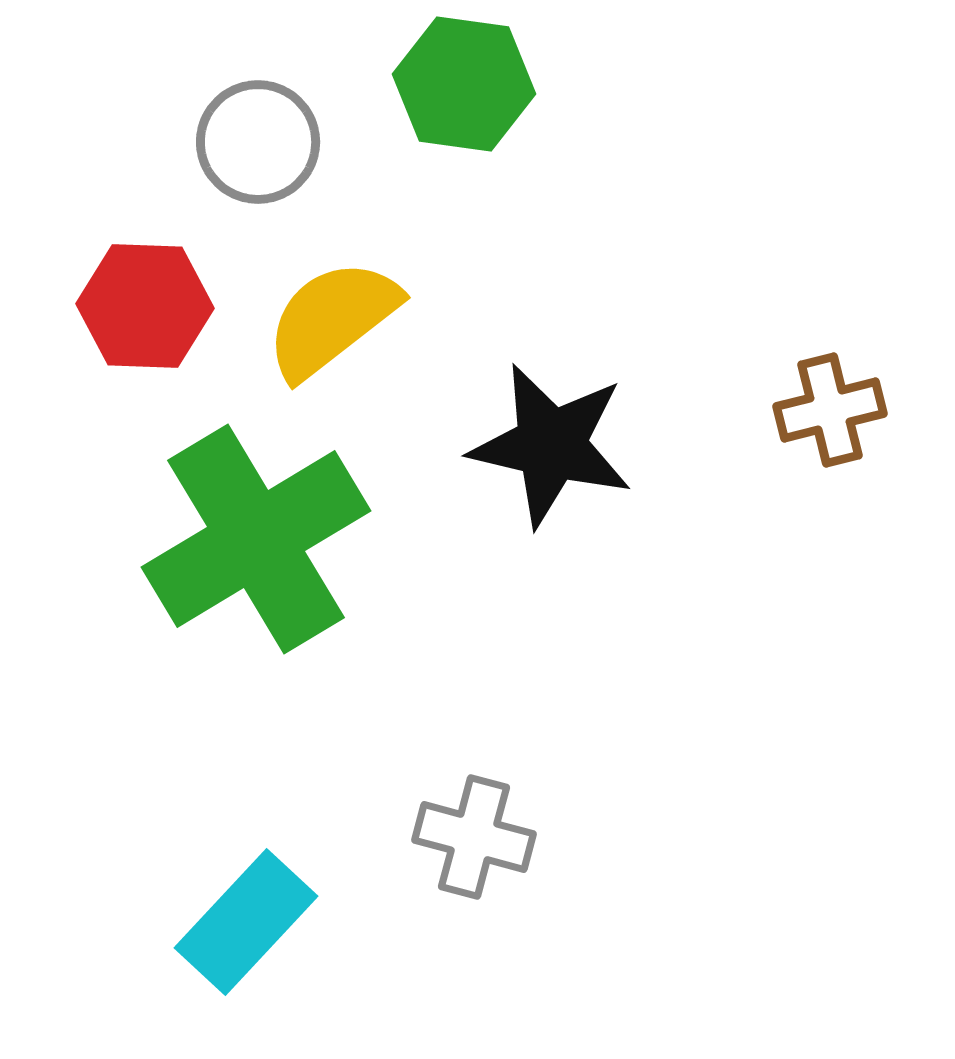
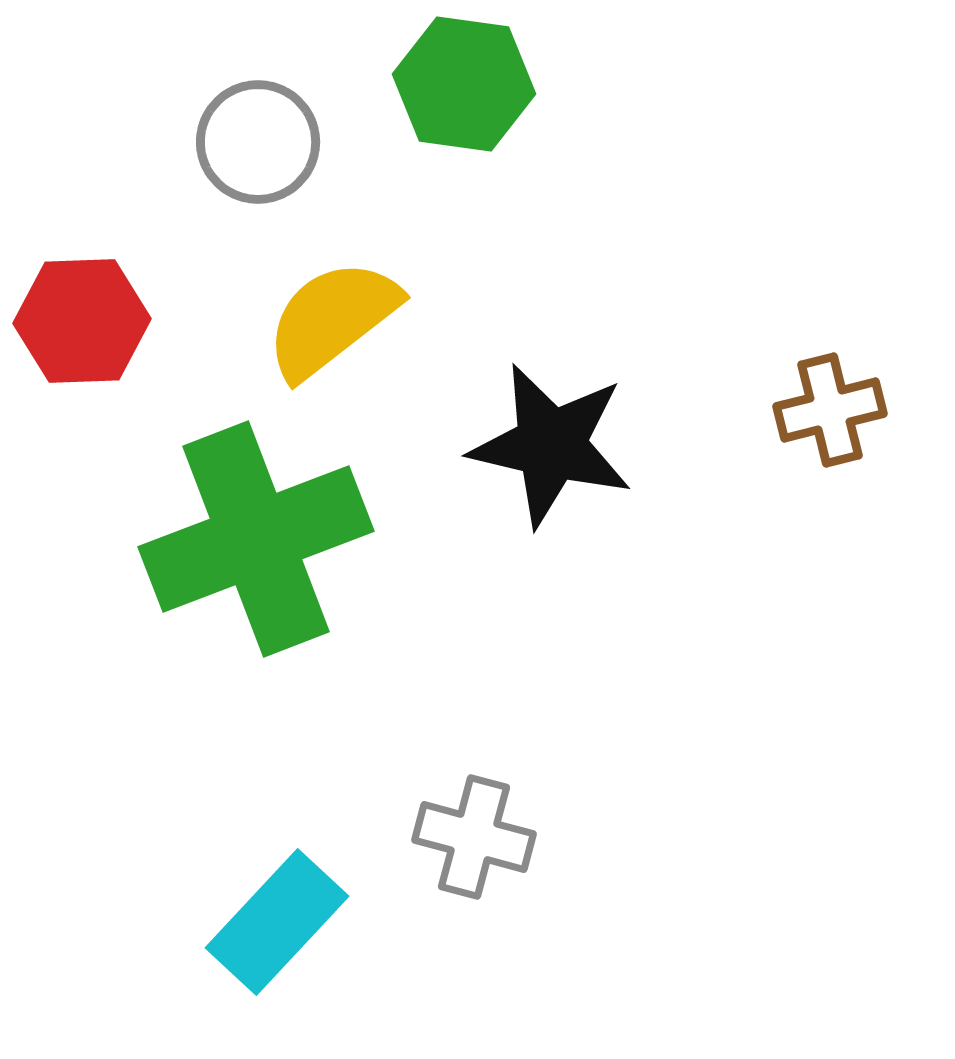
red hexagon: moved 63 px left, 15 px down; rotated 4 degrees counterclockwise
green cross: rotated 10 degrees clockwise
cyan rectangle: moved 31 px right
